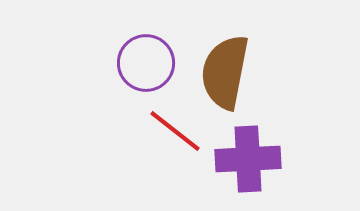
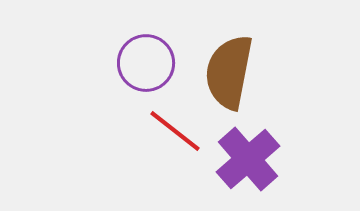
brown semicircle: moved 4 px right
purple cross: rotated 38 degrees counterclockwise
